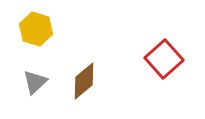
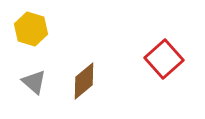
yellow hexagon: moved 5 px left
gray triangle: moved 1 px left; rotated 36 degrees counterclockwise
